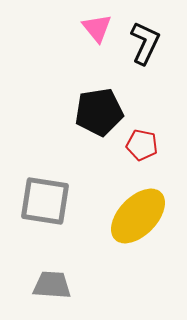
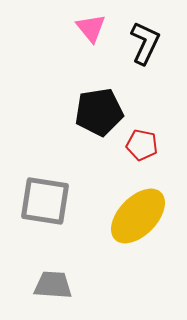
pink triangle: moved 6 px left
gray trapezoid: moved 1 px right
